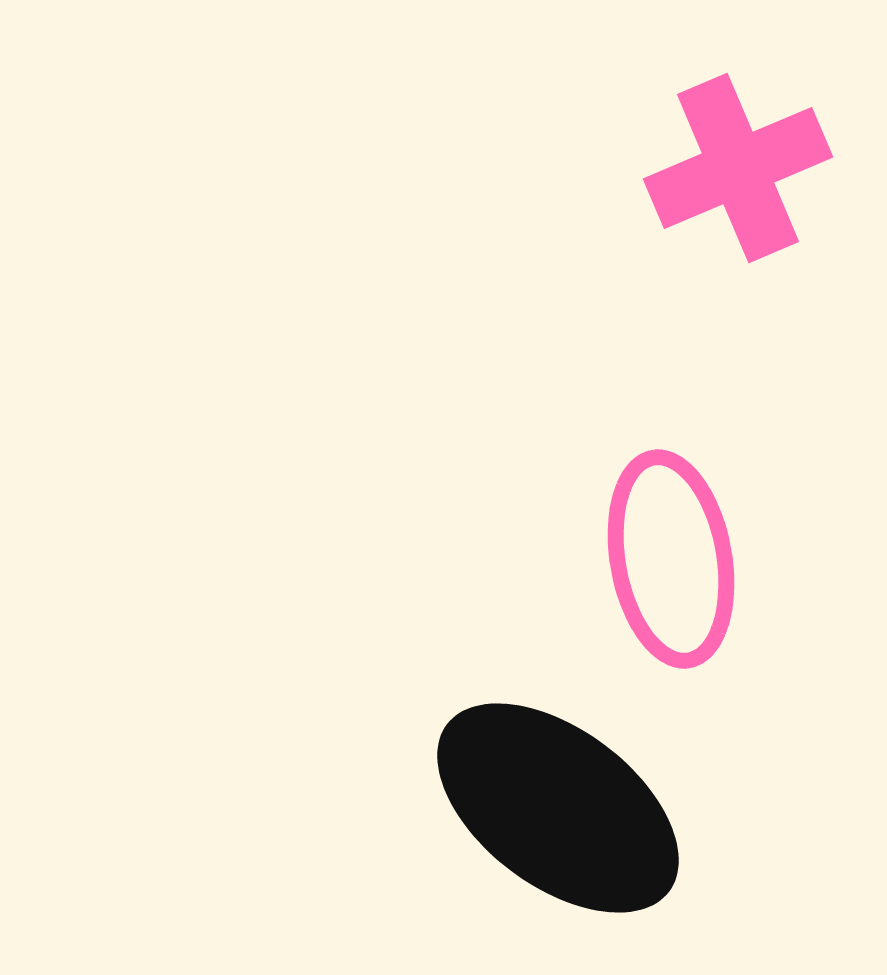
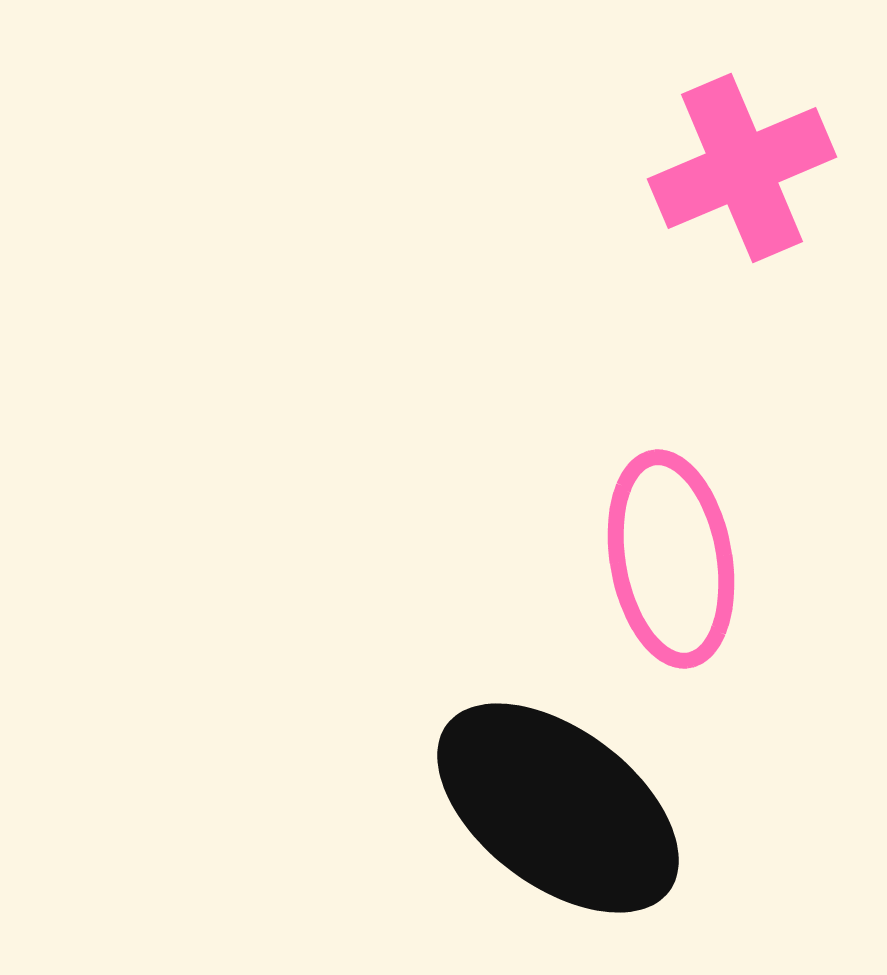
pink cross: moved 4 px right
